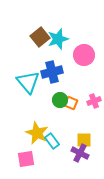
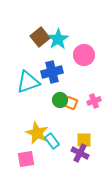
cyan star: rotated 15 degrees counterclockwise
cyan triangle: rotated 50 degrees clockwise
